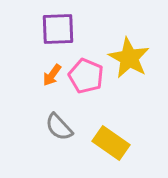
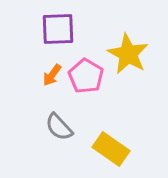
yellow star: moved 1 px left, 4 px up
pink pentagon: rotated 8 degrees clockwise
yellow rectangle: moved 6 px down
